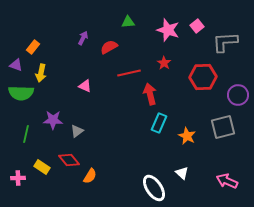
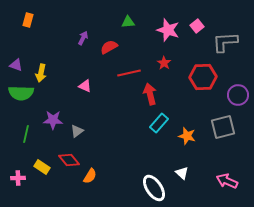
orange rectangle: moved 5 px left, 27 px up; rotated 24 degrees counterclockwise
cyan rectangle: rotated 18 degrees clockwise
orange star: rotated 12 degrees counterclockwise
